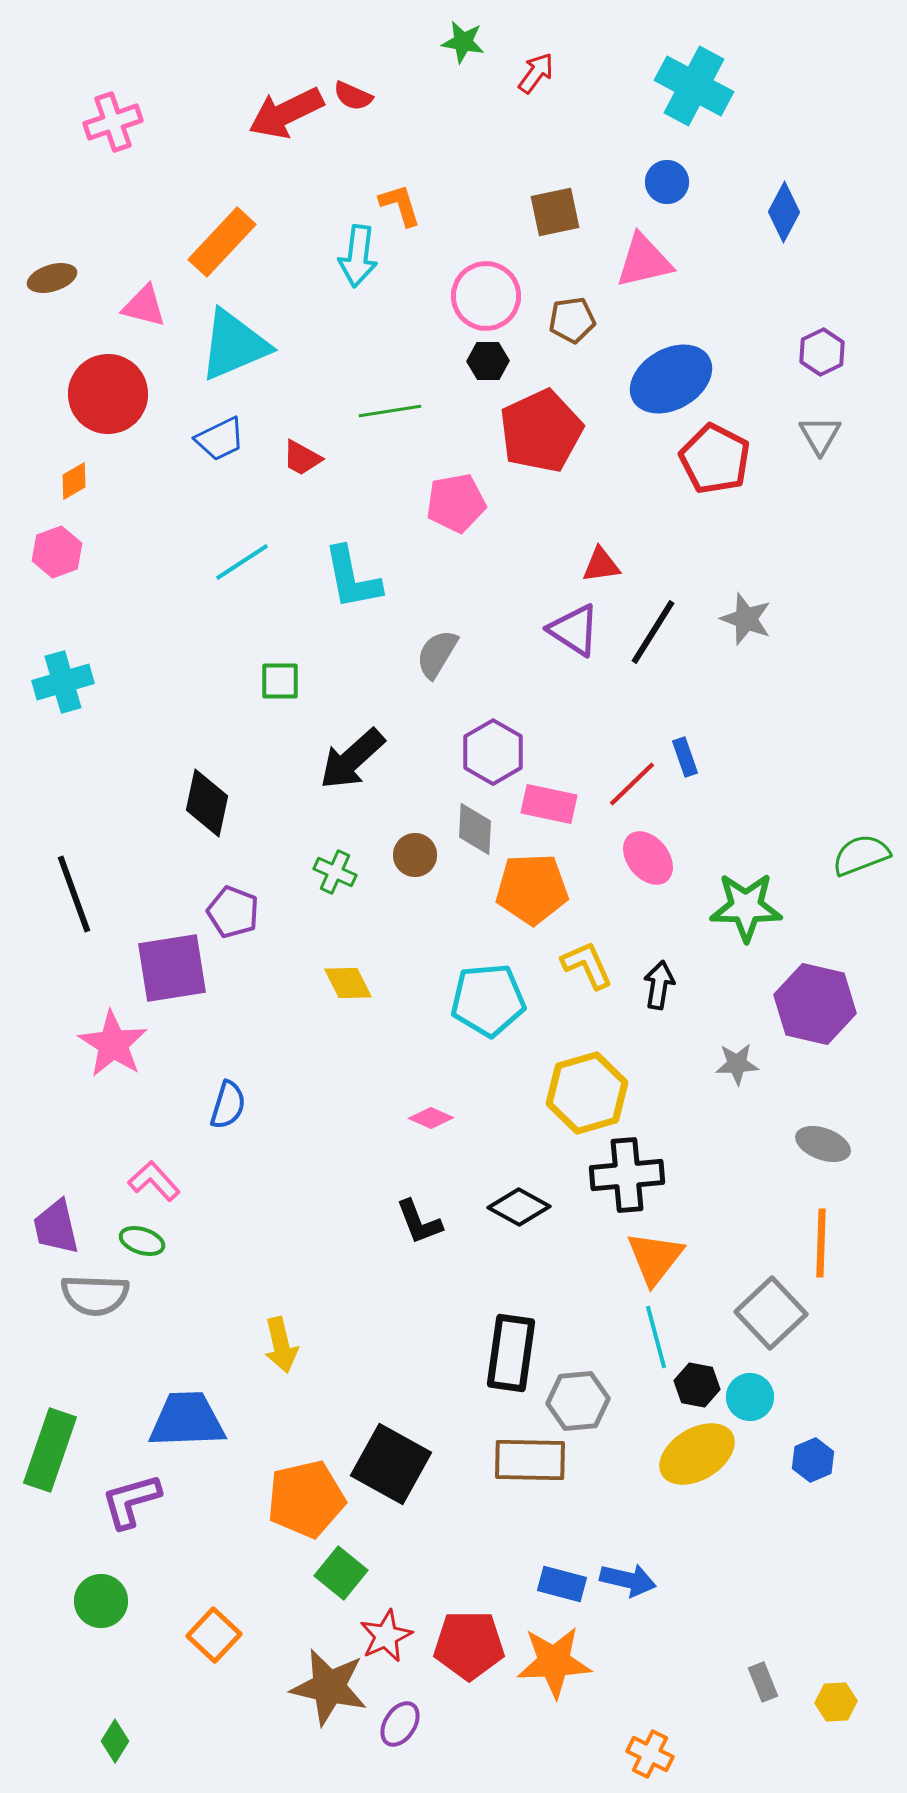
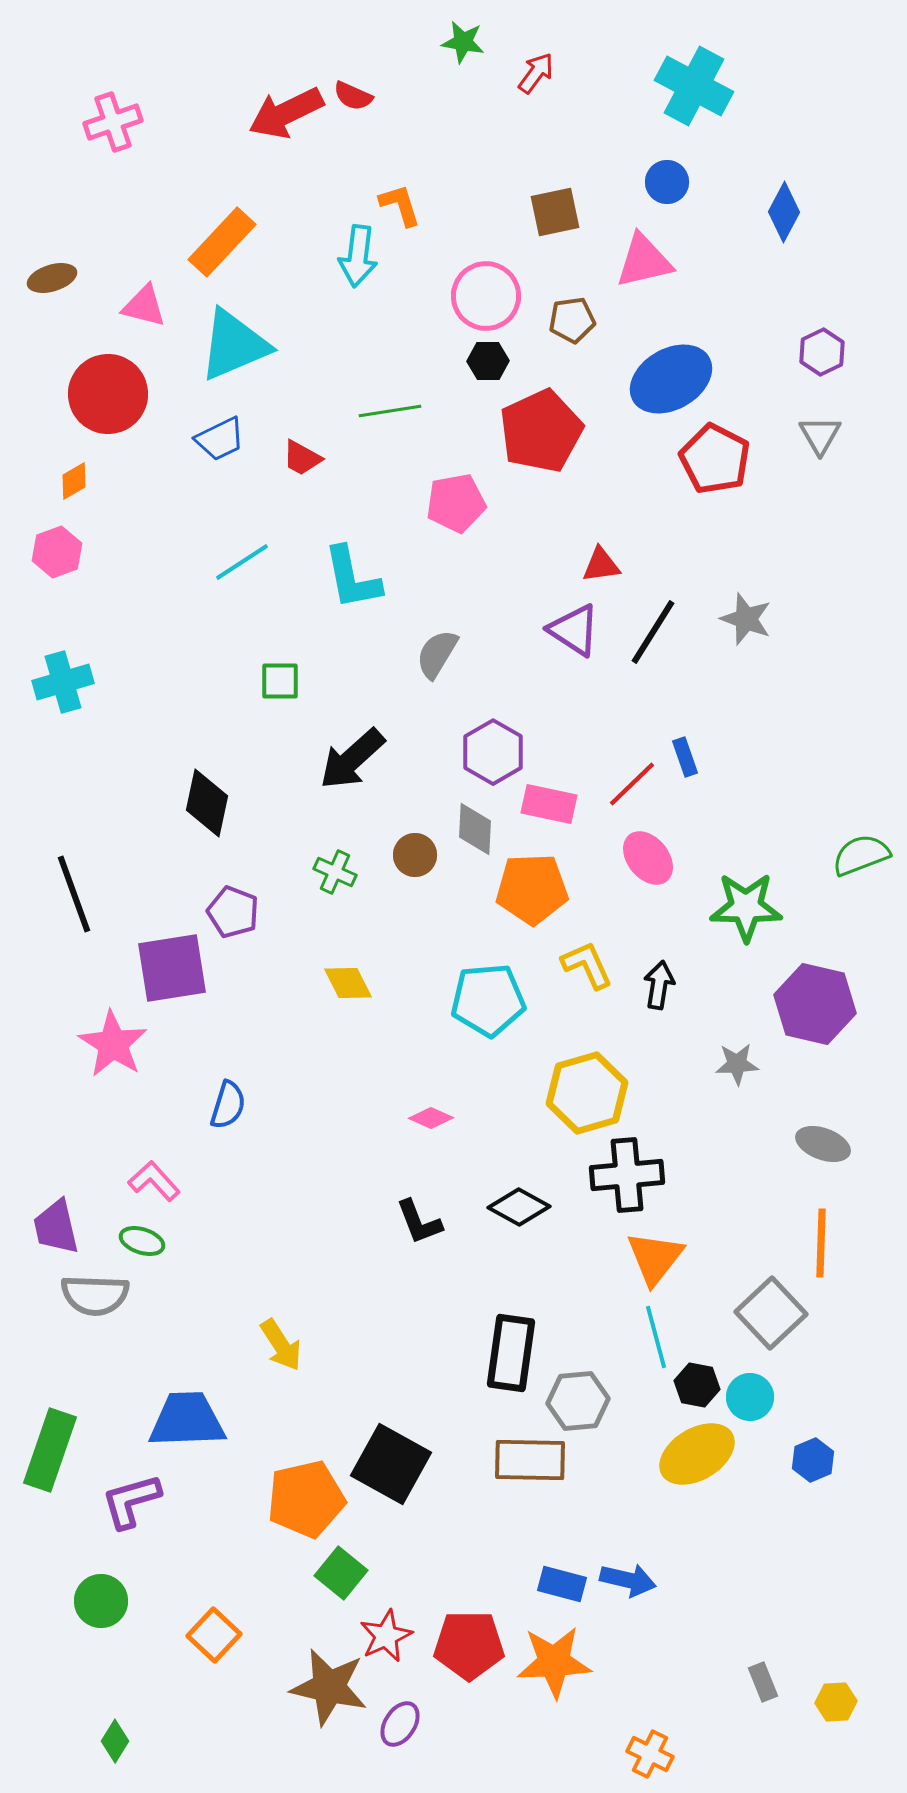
yellow arrow at (281, 1345): rotated 20 degrees counterclockwise
